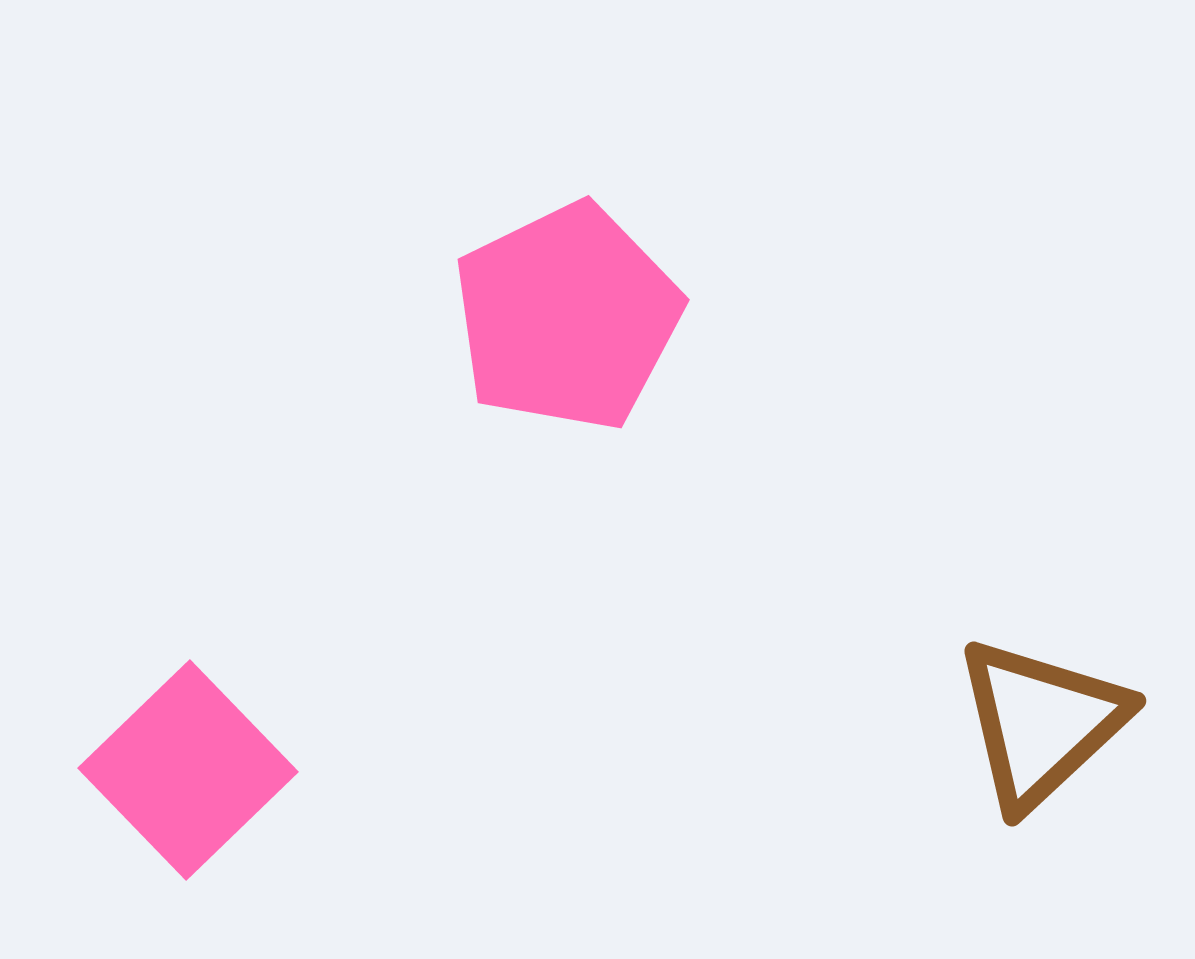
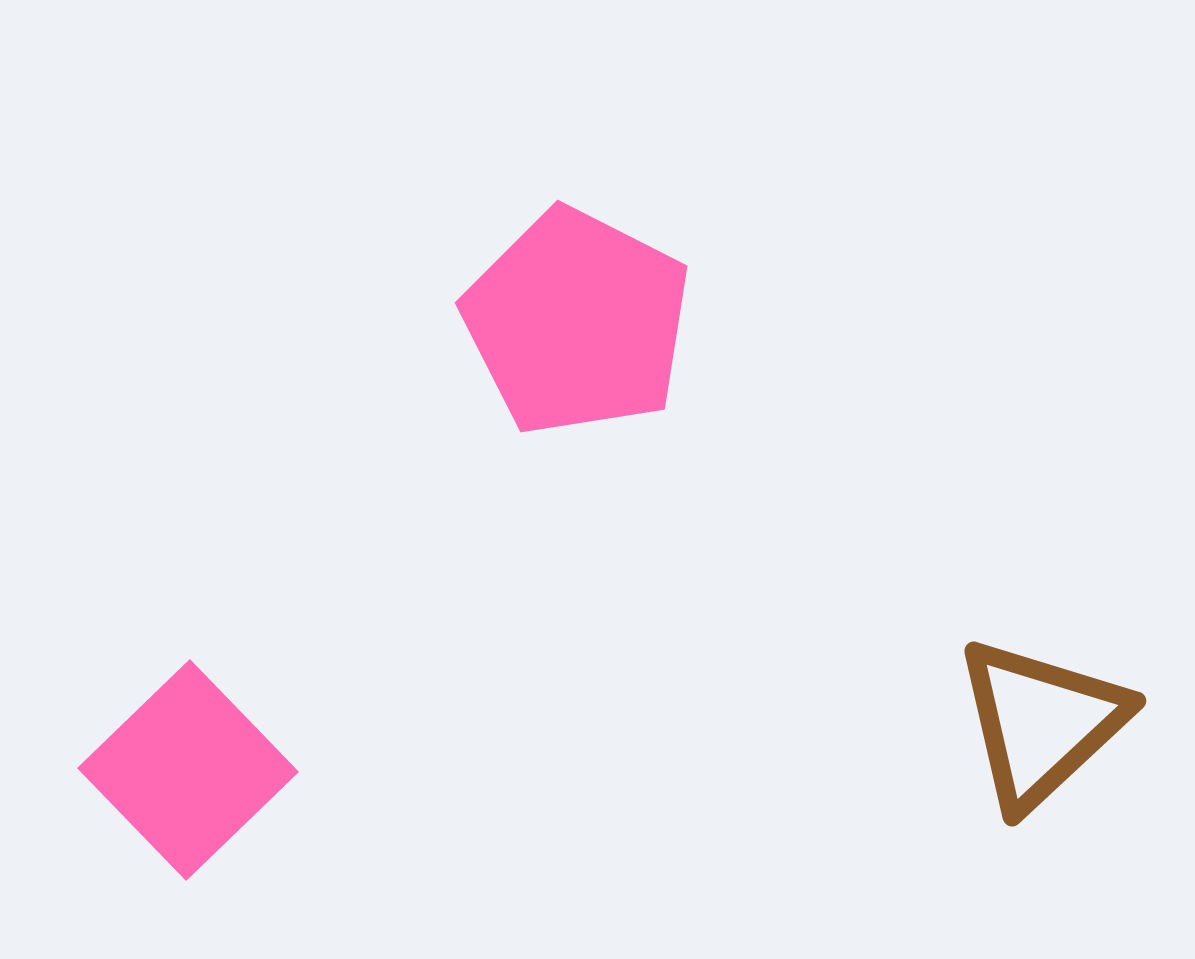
pink pentagon: moved 10 px right, 5 px down; rotated 19 degrees counterclockwise
